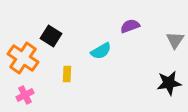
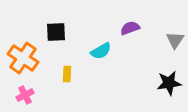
purple semicircle: moved 2 px down
black square: moved 5 px right, 4 px up; rotated 35 degrees counterclockwise
